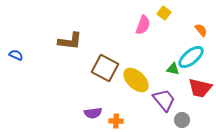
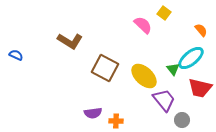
pink semicircle: rotated 66 degrees counterclockwise
brown L-shape: rotated 25 degrees clockwise
cyan ellipse: moved 1 px down
green triangle: rotated 40 degrees clockwise
yellow ellipse: moved 8 px right, 4 px up
